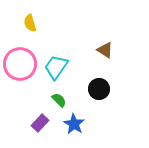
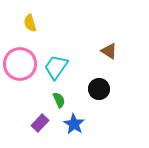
brown triangle: moved 4 px right, 1 px down
green semicircle: rotated 21 degrees clockwise
